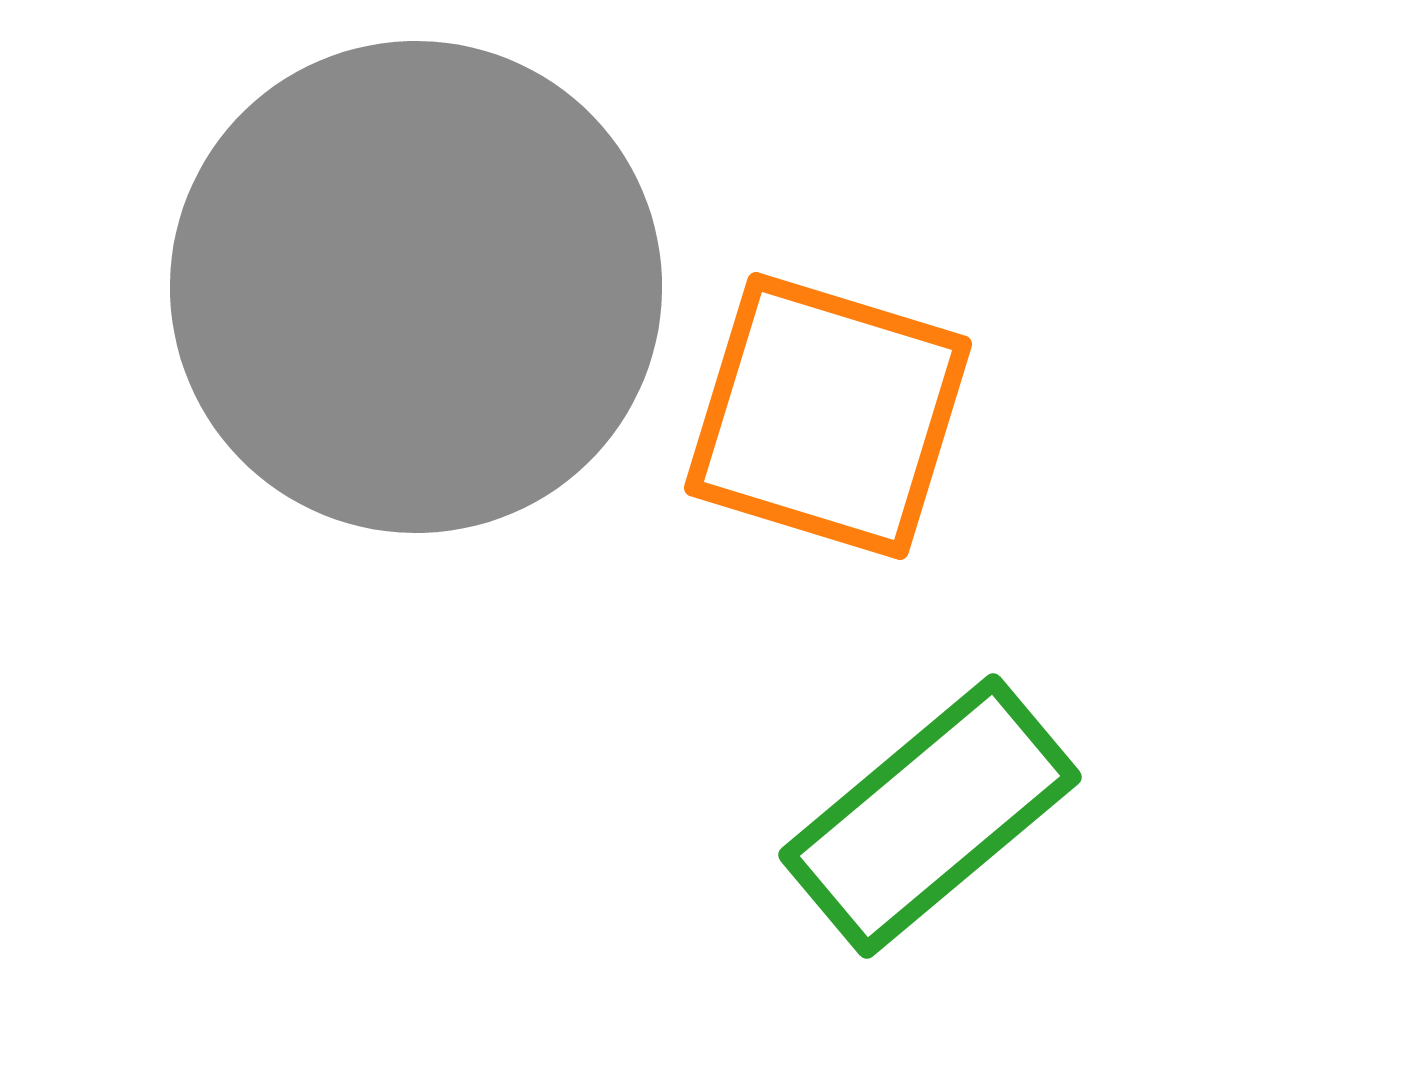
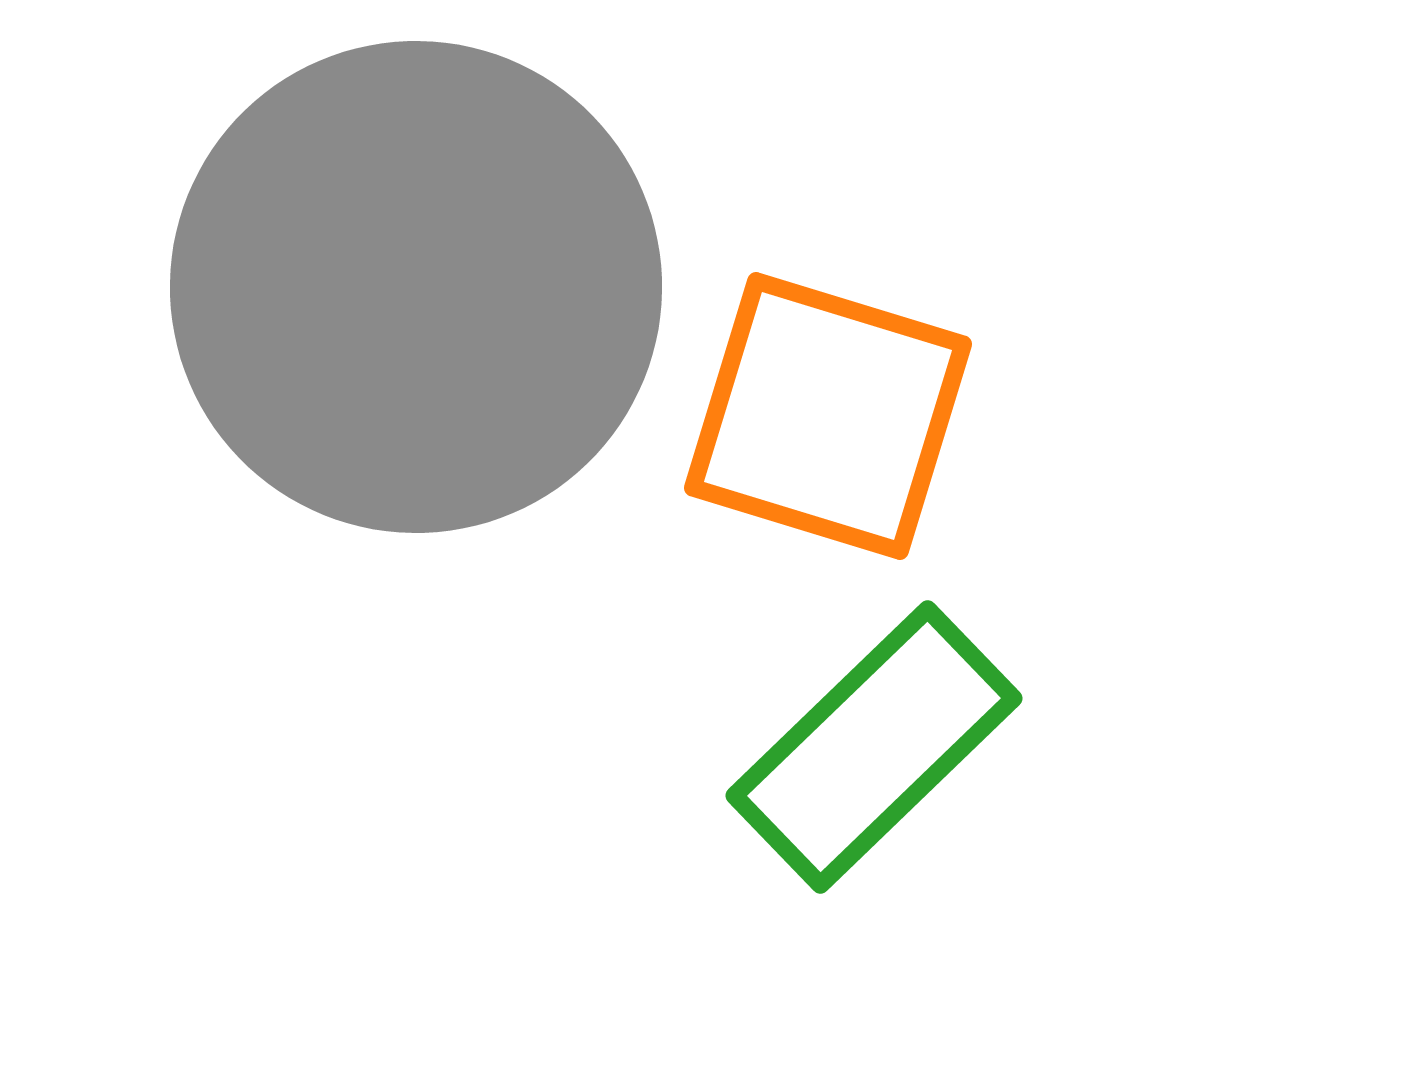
green rectangle: moved 56 px left, 69 px up; rotated 4 degrees counterclockwise
